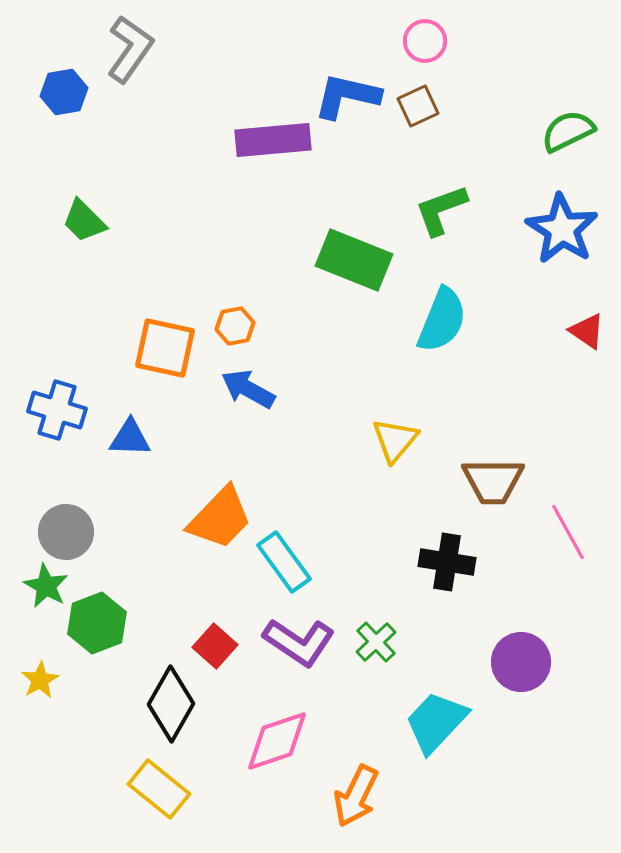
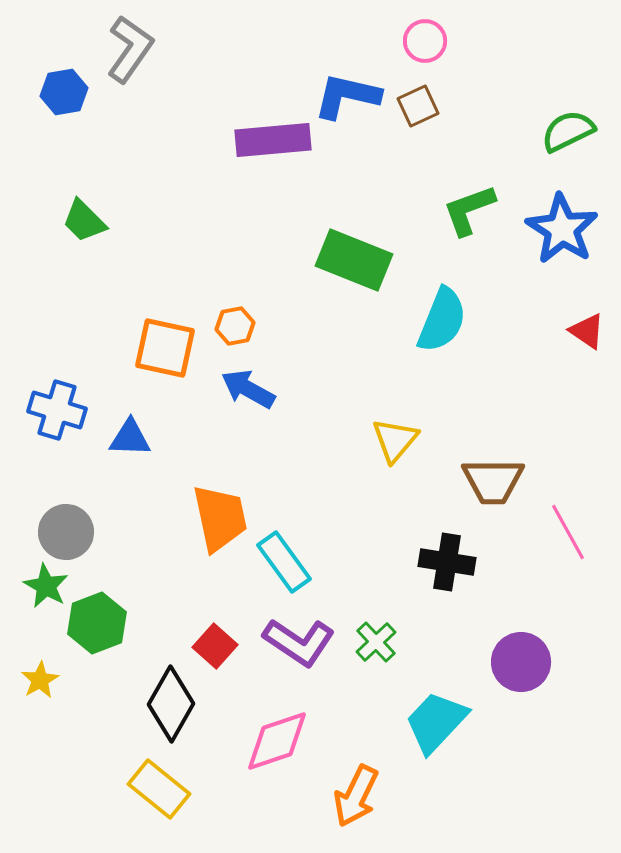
green L-shape: moved 28 px right
orange trapezoid: rotated 56 degrees counterclockwise
